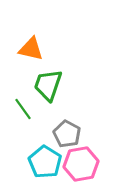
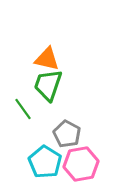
orange triangle: moved 16 px right, 10 px down
